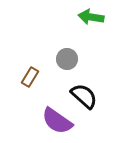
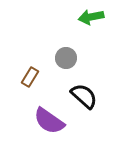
green arrow: rotated 20 degrees counterclockwise
gray circle: moved 1 px left, 1 px up
purple semicircle: moved 8 px left
